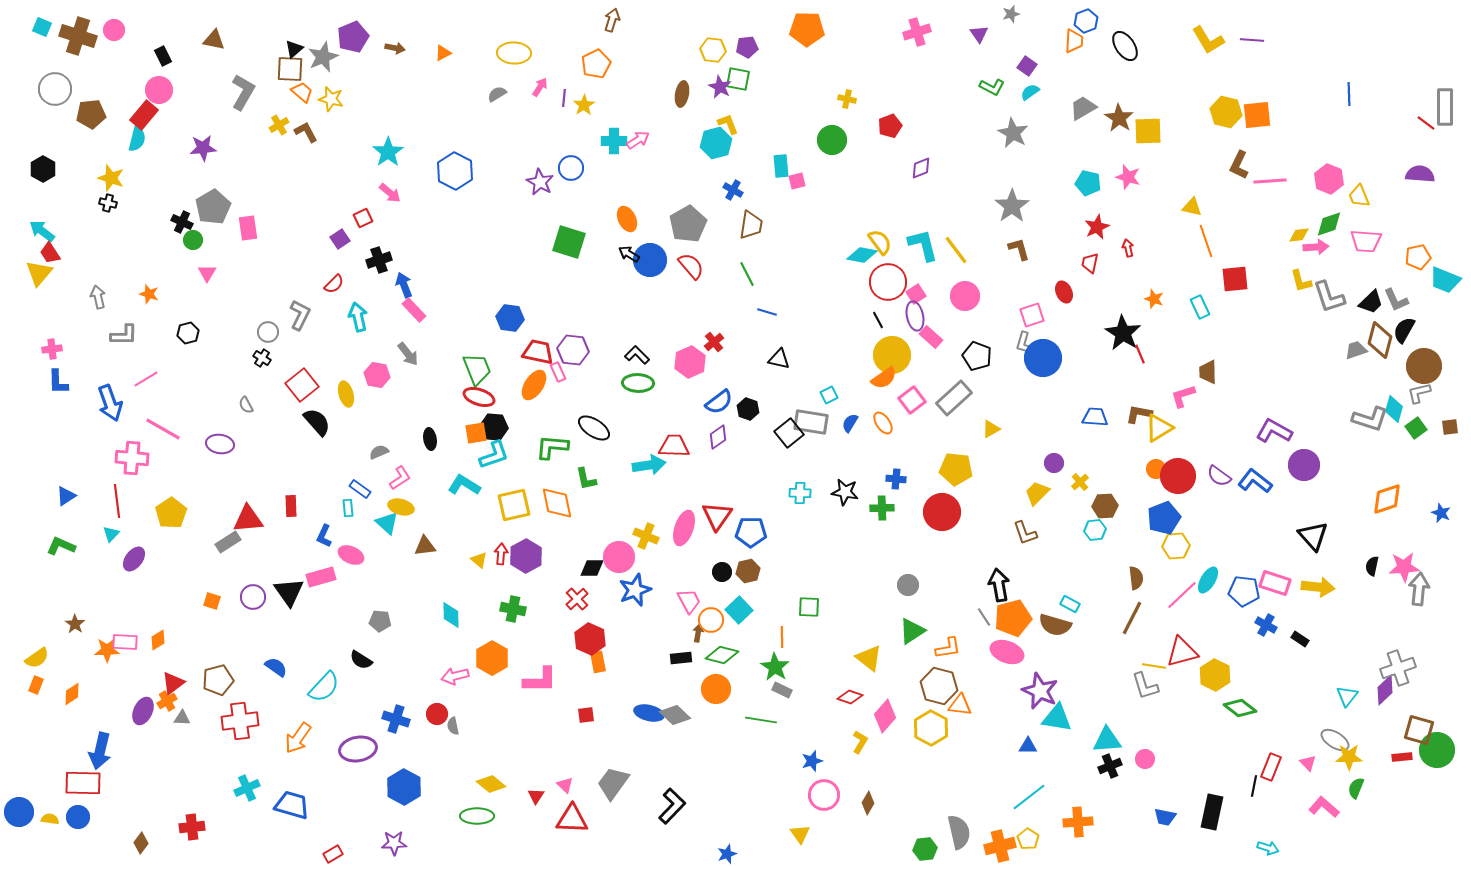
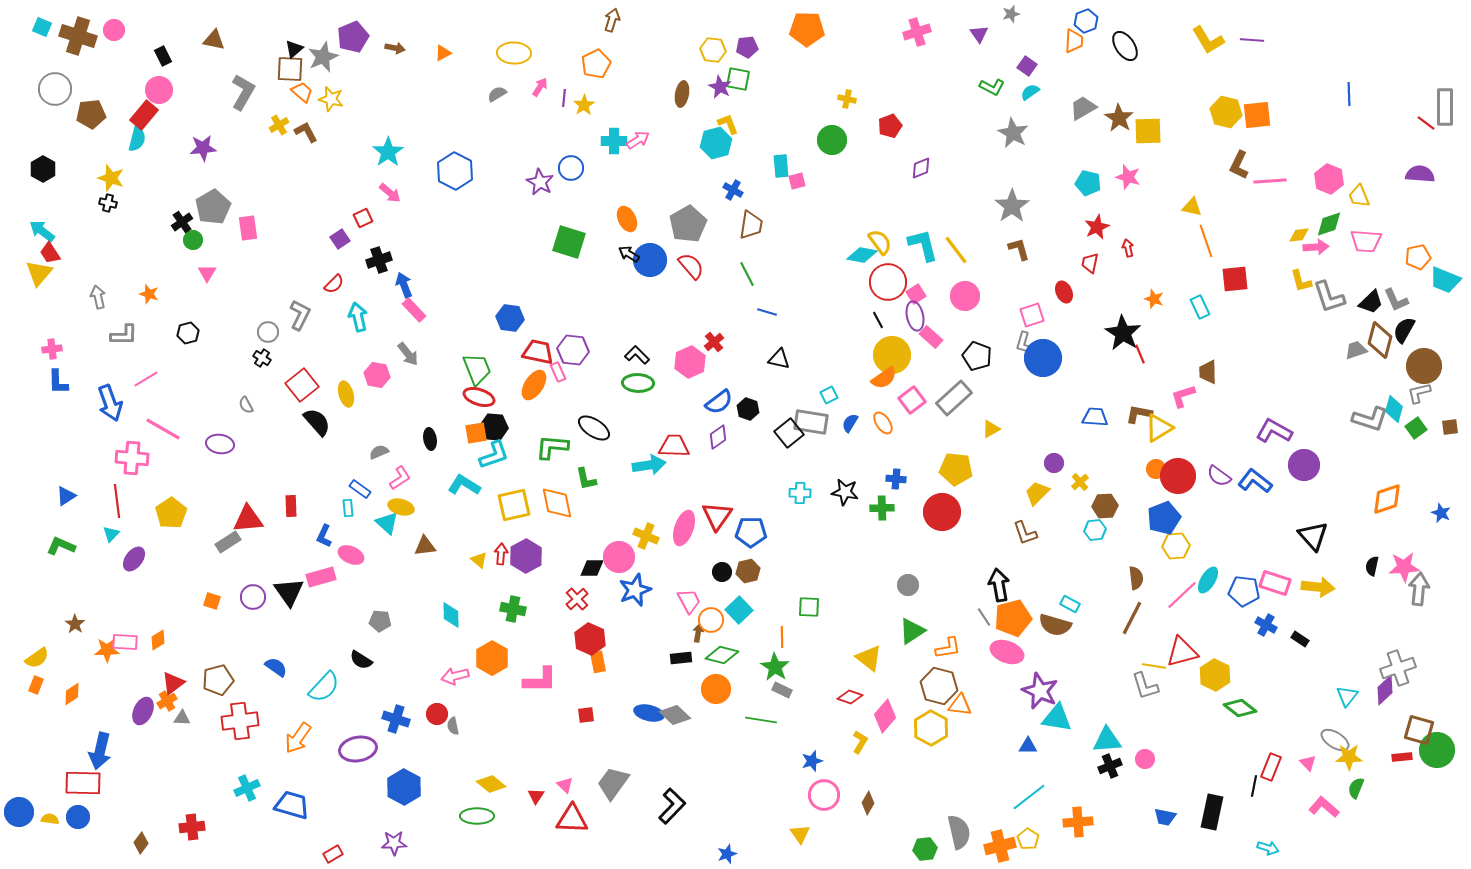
black cross at (182, 222): rotated 30 degrees clockwise
